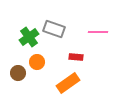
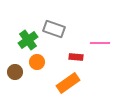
pink line: moved 2 px right, 11 px down
green cross: moved 1 px left, 3 px down
brown circle: moved 3 px left, 1 px up
